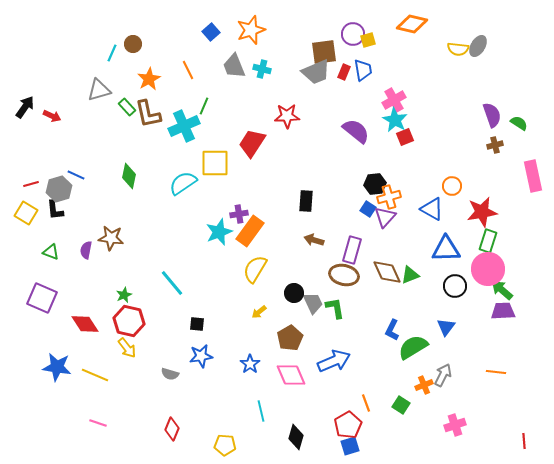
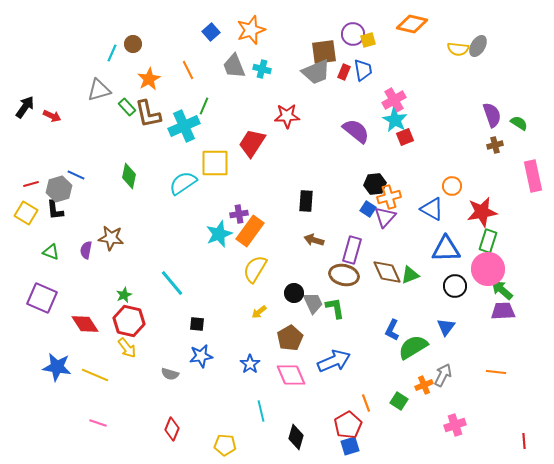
cyan star at (219, 232): moved 2 px down
green square at (401, 405): moved 2 px left, 4 px up
